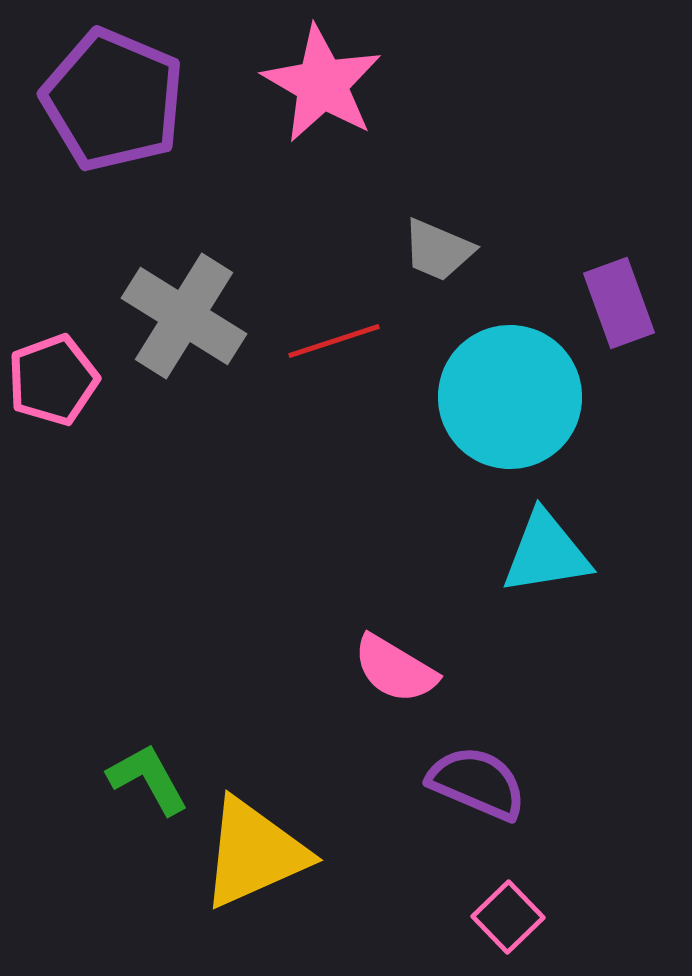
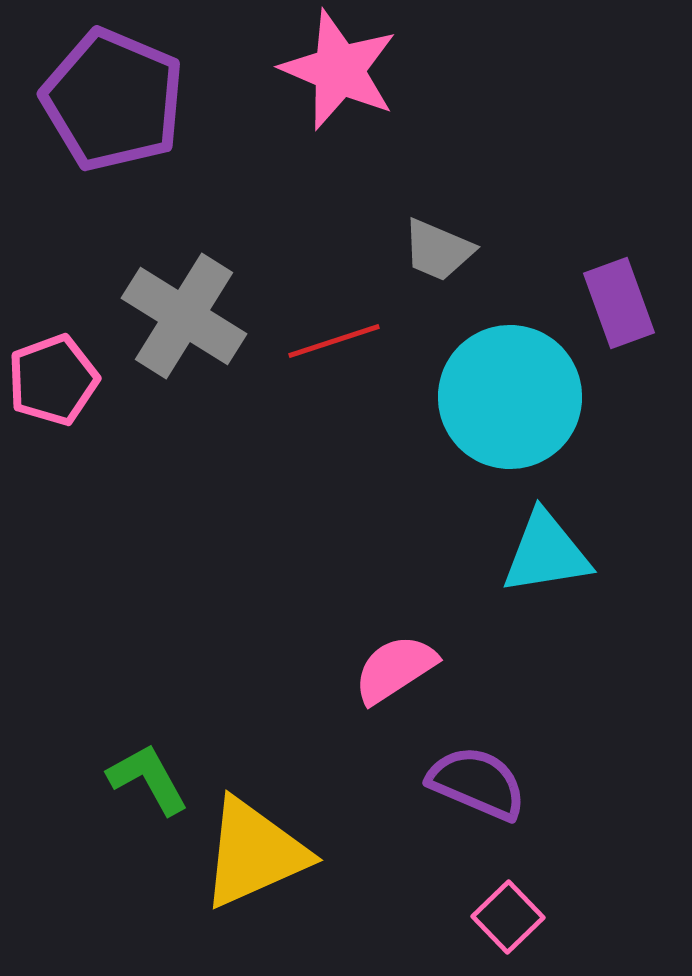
pink star: moved 17 px right, 14 px up; rotated 7 degrees counterclockwise
pink semicircle: rotated 116 degrees clockwise
